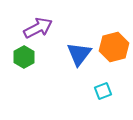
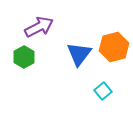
purple arrow: moved 1 px right, 1 px up
cyan square: rotated 18 degrees counterclockwise
